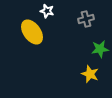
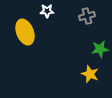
white star: rotated 16 degrees counterclockwise
gray cross: moved 1 px right, 3 px up
yellow ellipse: moved 7 px left; rotated 15 degrees clockwise
